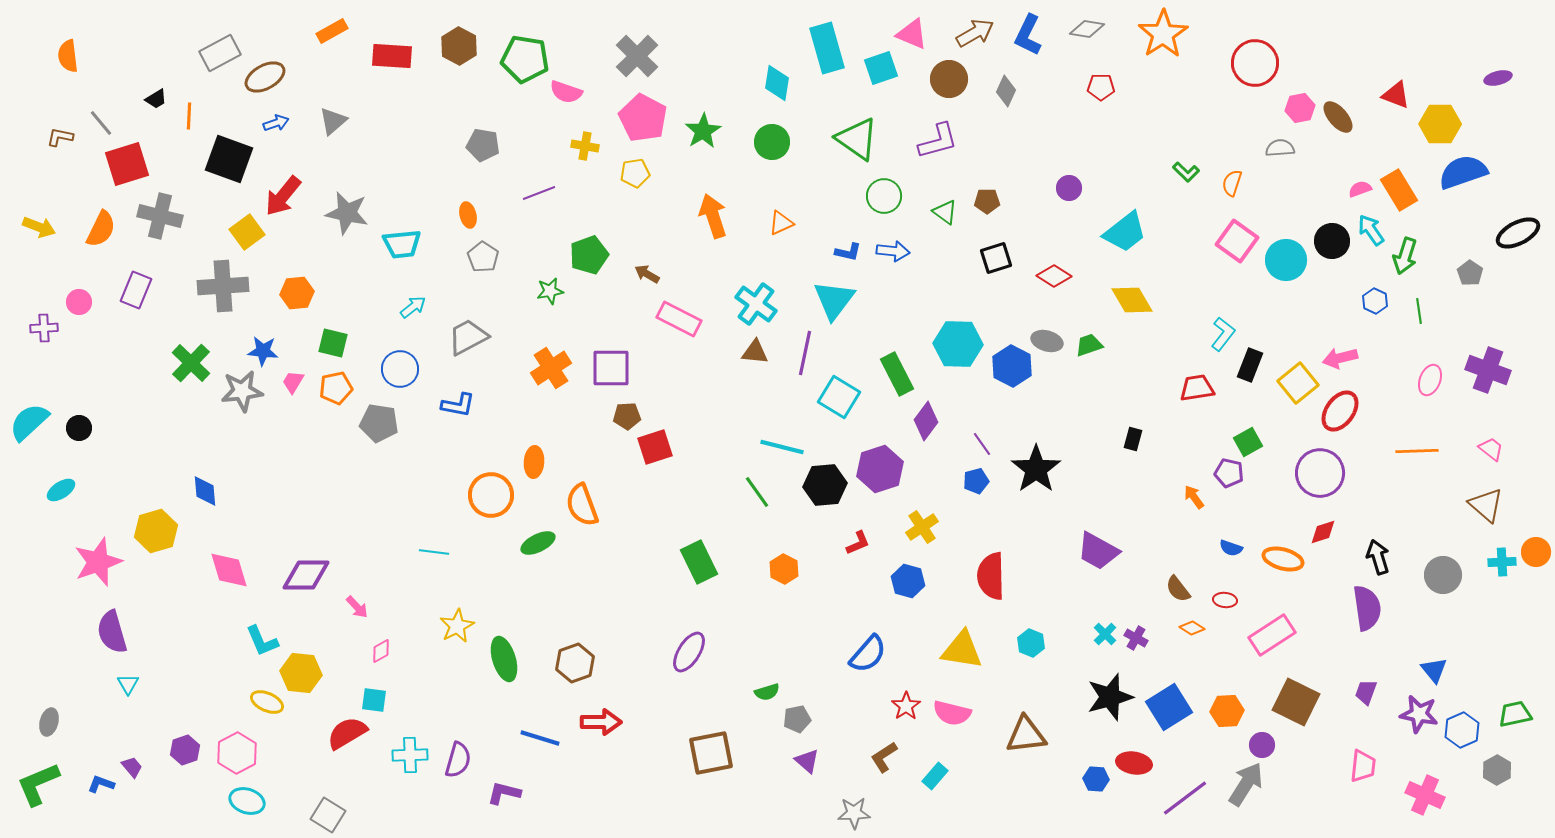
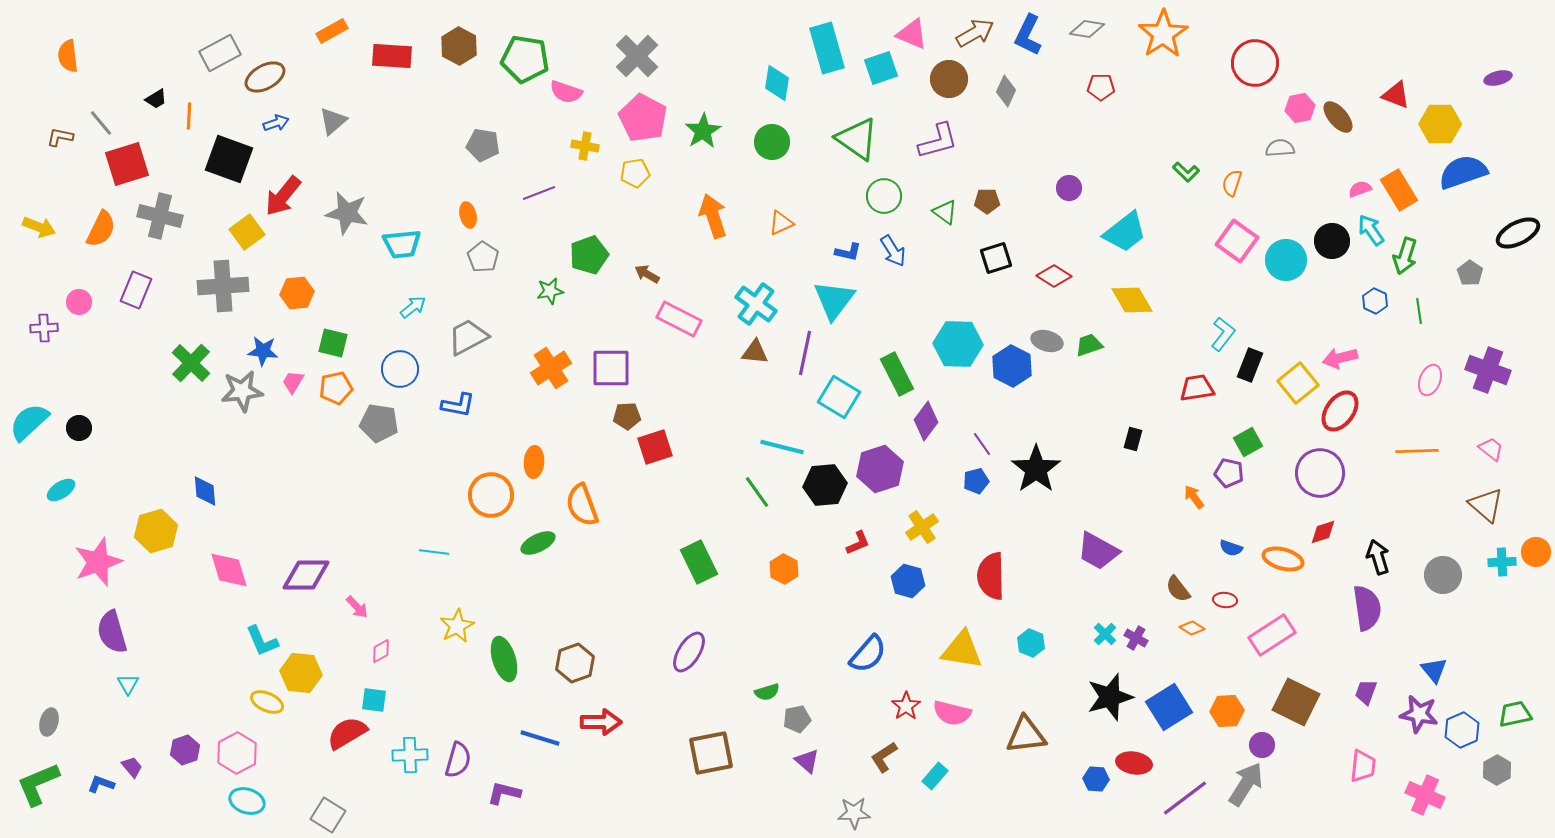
blue arrow at (893, 251): rotated 52 degrees clockwise
